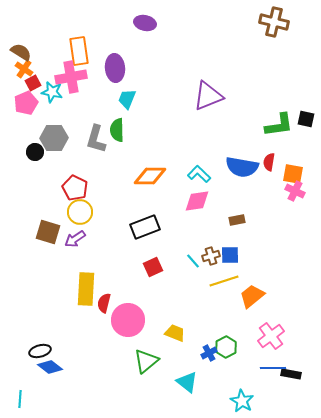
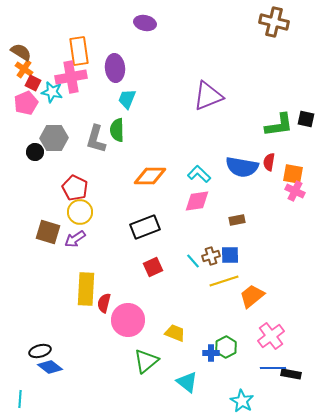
red square at (33, 83): rotated 35 degrees counterclockwise
blue cross at (209, 353): moved 2 px right; rotated 28 degrees clockwise
